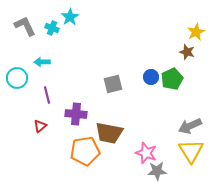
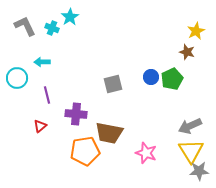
yellow star: moved 1 px up
gray star: moved 42 px right
